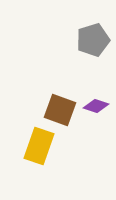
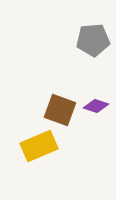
gray pentagon: rotated 12 degrees clockwise
yellow rectangle: rotated 48 degrees clockwise
